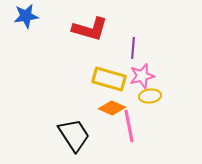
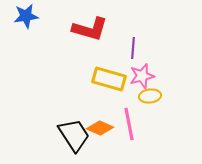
orange diamond: moved 12 px left, 20 px down
pink line: moved 2 px up
